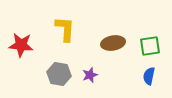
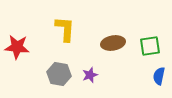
red star: moved 4 px left, 2 px down
blue semicircle: moved 10 px right
